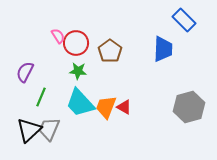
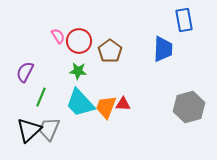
blue rectangle: rotated 35 degrees clockwise
red circle: moved 3 px right, 2 px up
red triangle: moved 1 px left, 3 px up; rotated 28 degrees counterclockwise
